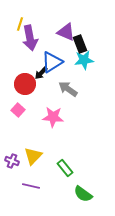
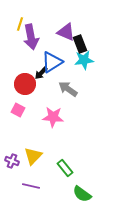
purple arrow: moved 1 px right, 1 px up
pink square: rotated 16 degrees counterclockwise
green semicircle: moved 1 px left
